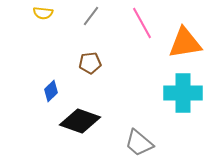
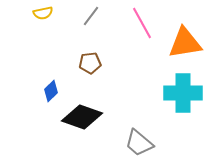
yellow semicircle: rotated 18 degrees counterclockwise
black diamond: moved 2 px right, 4 px up
